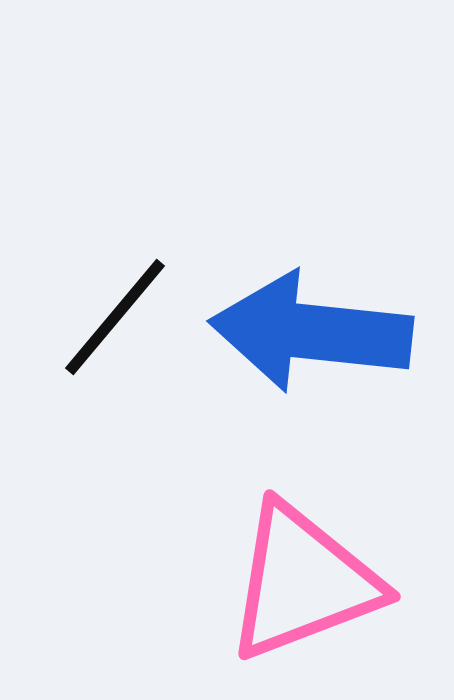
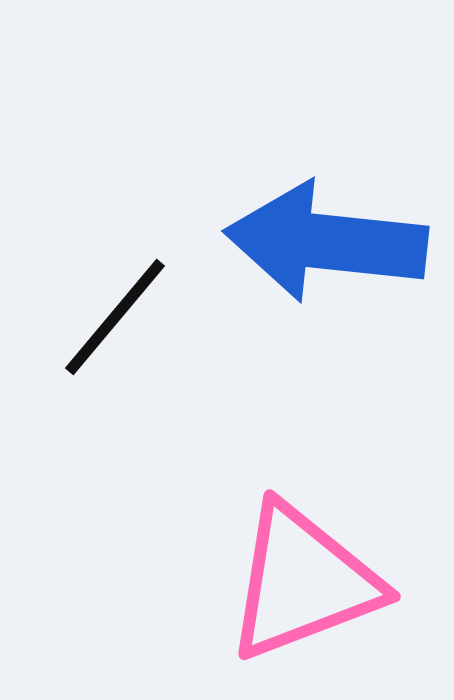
blue arrow: moved 15 px right, 90 px up
